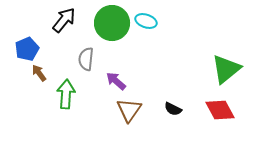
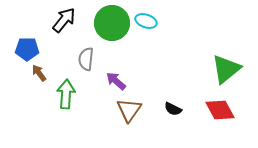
blue pentagon: rotated 25 degrees clockwise
